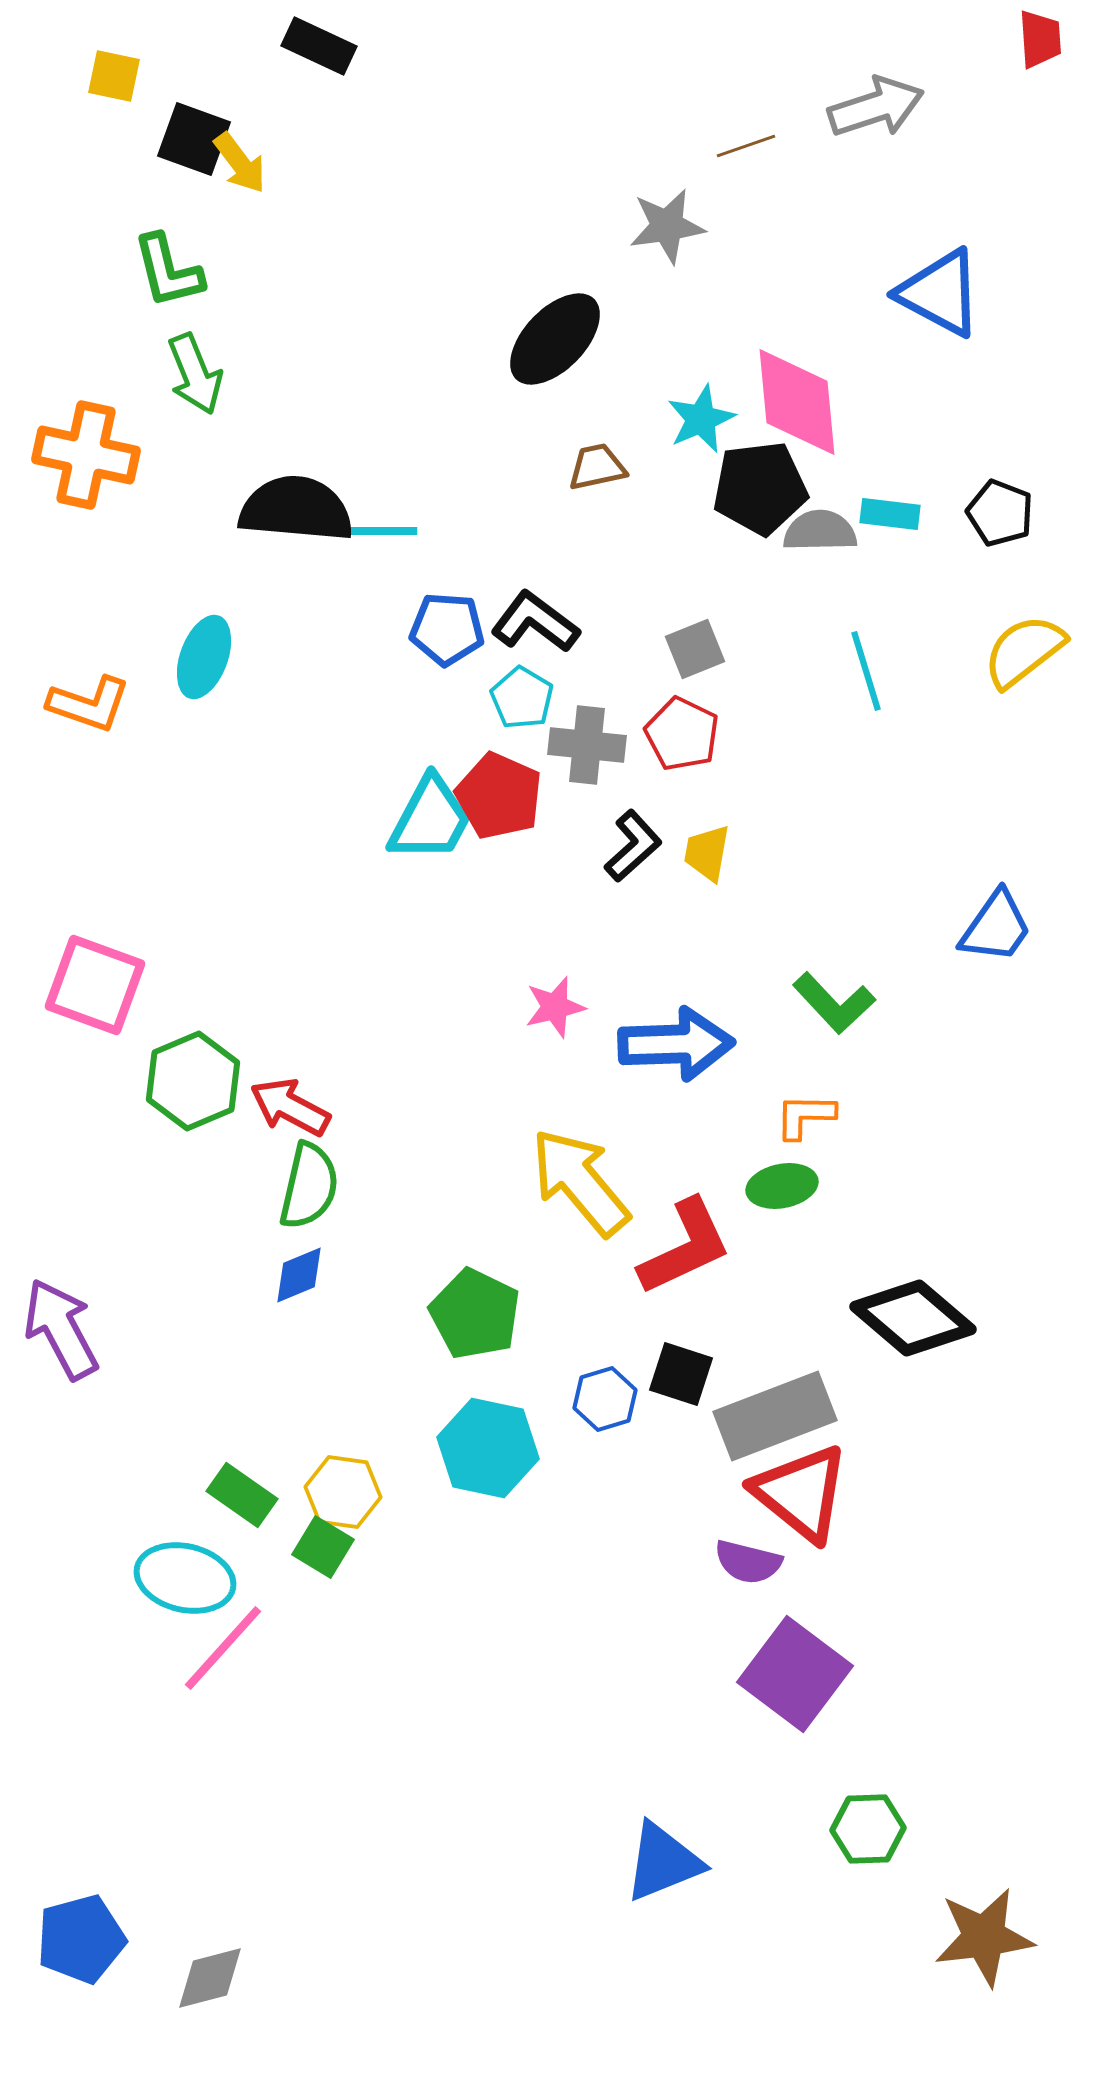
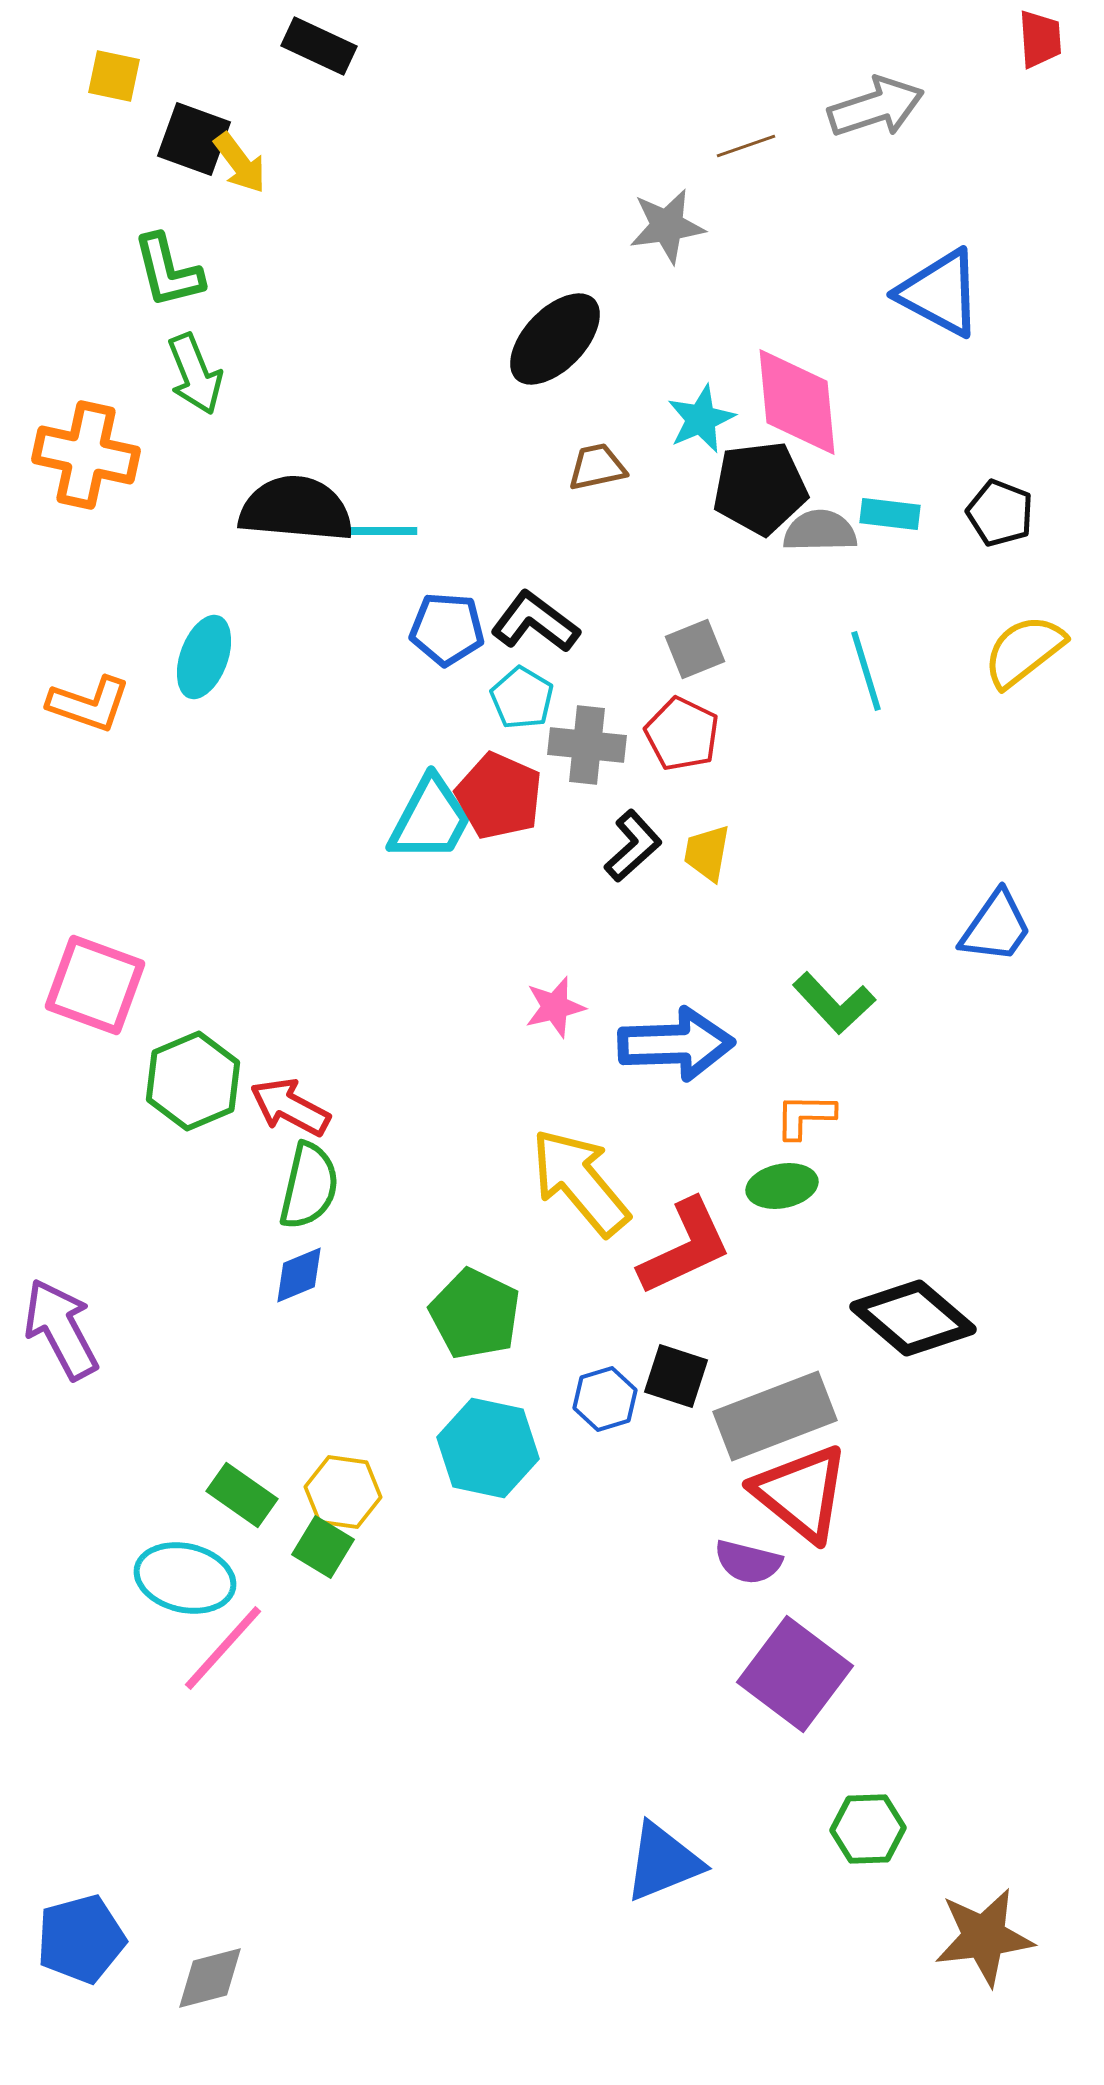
black square at (681, 1374): moved 5 px left, 2 px down
